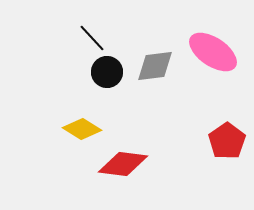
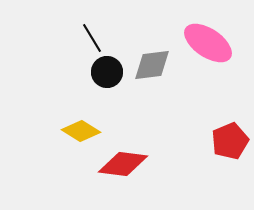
black line: rotated 12 degrees clockwise
pink ellipse: moved 5 px left, 9 px up
gray diamond: moved 3 px left, 1 px up
yellow diamond: moved 1 px left, 2 px down
red pentagon: moved 3 px right; rotated 12 degrees clockwise
